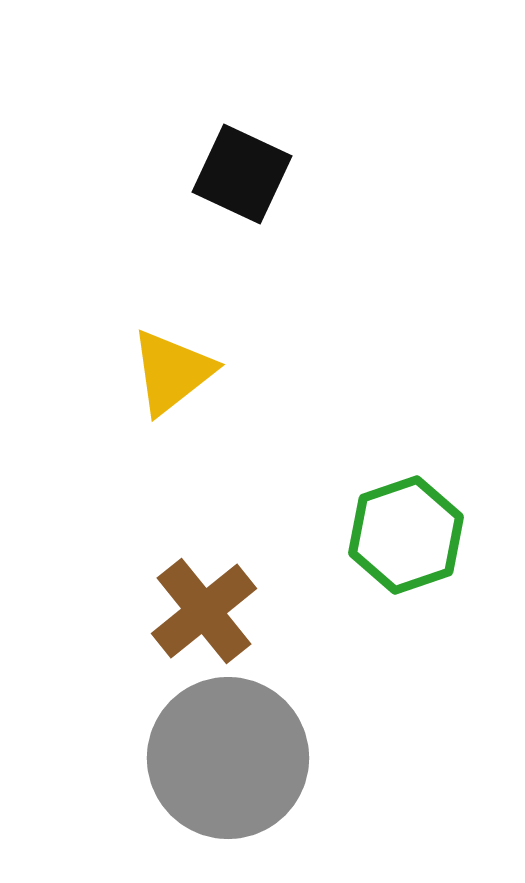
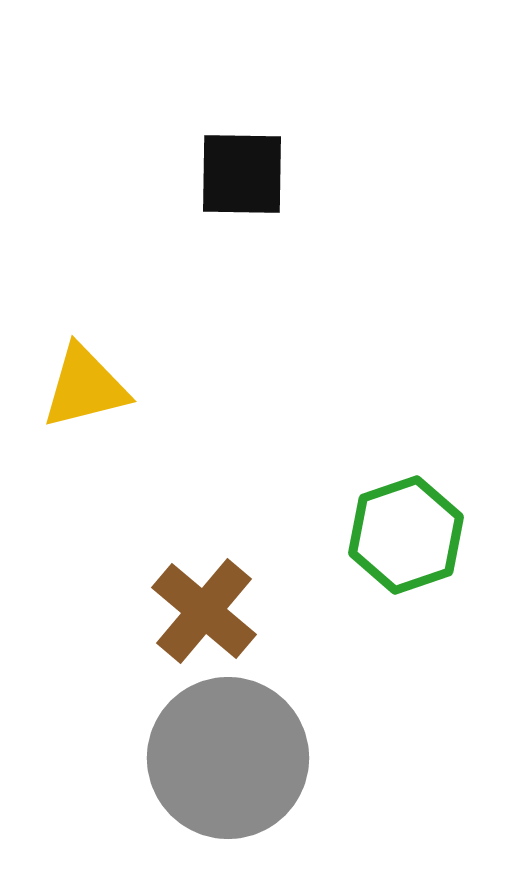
black square: rotated 24 degrees counterclockwise
yellow triangle: moved 87 px left, 15 px down; rotated 24 degrees clockwise
brown cross: rotated 11 degrees counterclockwise
